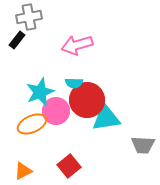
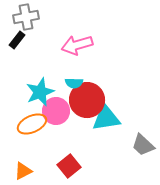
gray cross: moved 3 px left
gray trapezoid: rotated 40 degrees clockwise
